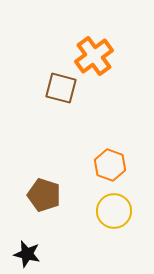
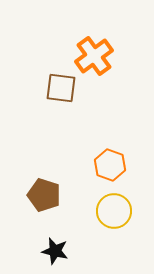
brown square: rotated 8 degrees counterclockwise
black star: moved 28 px right, 3 px up
